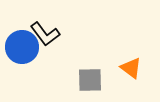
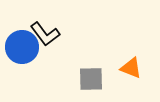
orange triangle: rotated 15 degrees counterclockwise
gray square: moved 1 px right, 1 px up
